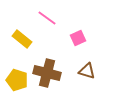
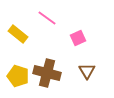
yellow rectangle: moved 4 px left, 5 px up
brown triangle: rotated 42 degrees clockwise
yellow pentagon: moved 1 px right, 4 px up
